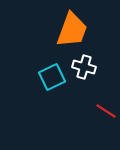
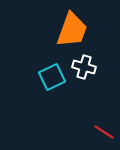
red line: moved 2 px left, 21 px down
